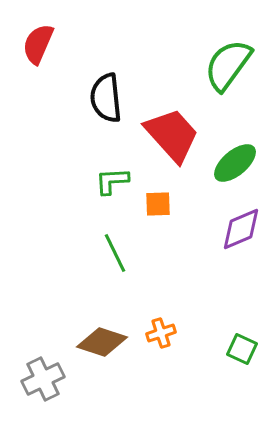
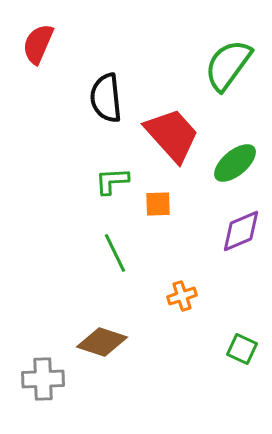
purple diamond: moved 2 px down
orange cross: moved 21 px right, 37 px up
gray cross: rotated 24 degrees clockwise
